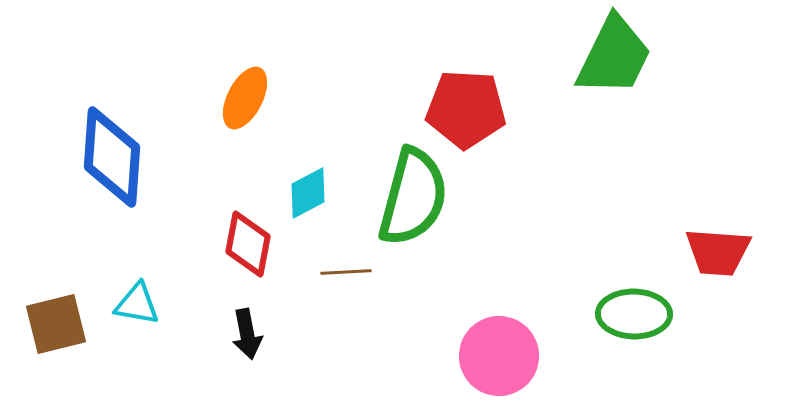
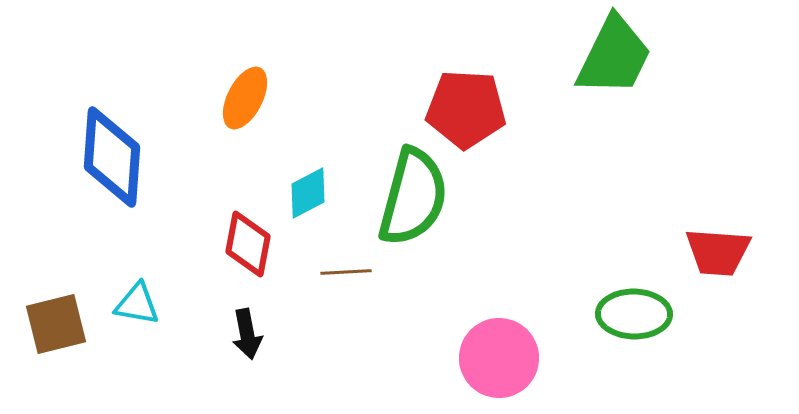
pink circle: moved 2 px down
